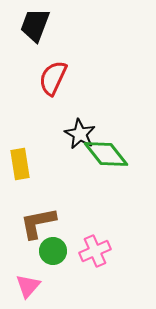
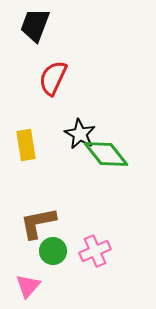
yellow rectangle: moved 6 px right, 19 px up
